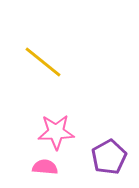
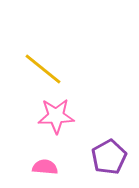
yellow line: moved 7 px down
pink star: moved 16 px up
